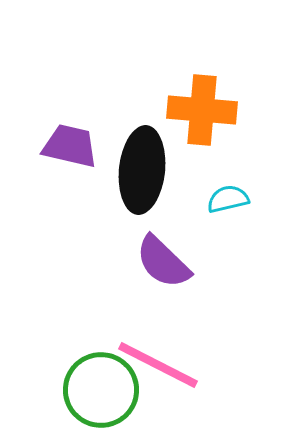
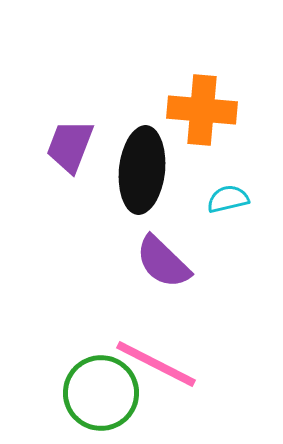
purple trapezoid: rotated 82 degrees counterclockwise
pink line: moved 2 px left, 1 px up
green circle: moved 3 px down
